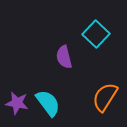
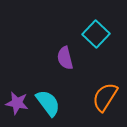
purple semicircle: moved 1 px right, 1 px down
